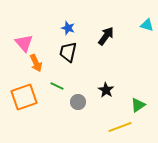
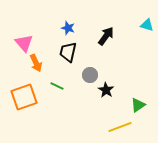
gray circle: moved 12 px right, 27 px up
